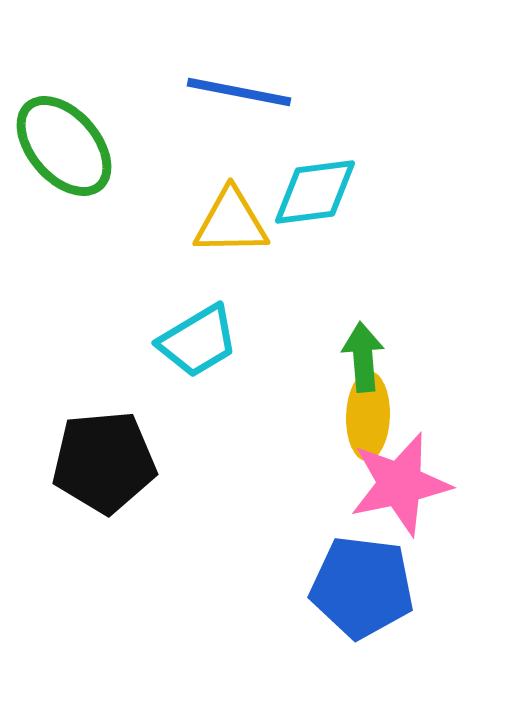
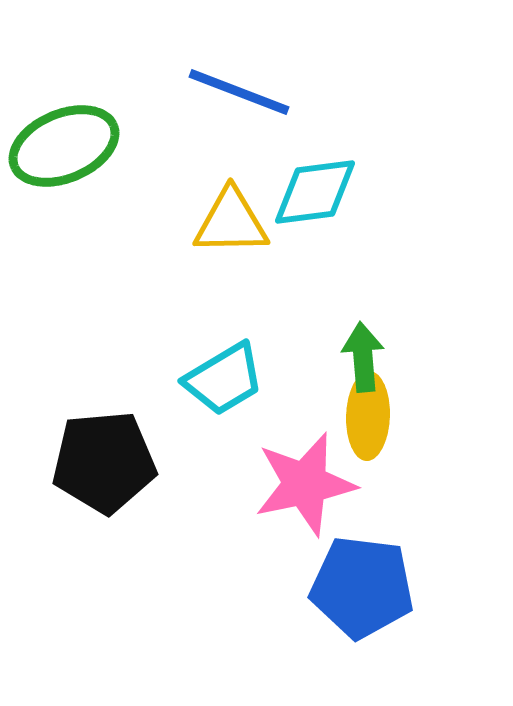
blue line: rotated 10 degrees clockwise
green ellipse: rotated 72 degrees counterclockwise
cyan trapezoid: moved 26 px right, 38 px down
pink star: moved 95 px left
